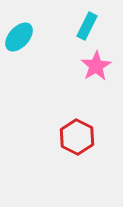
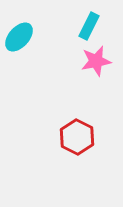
cyan rectangle: moved 2 px right
pink star: moved 5 px up; rotated 20 degrees clockwise
